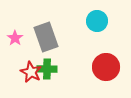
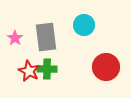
cyan circle: moved 13 px left, 4 px down
gray rectangle: rotated 12 degrees clockwise
red star: moved 2 px left, 1 px up
